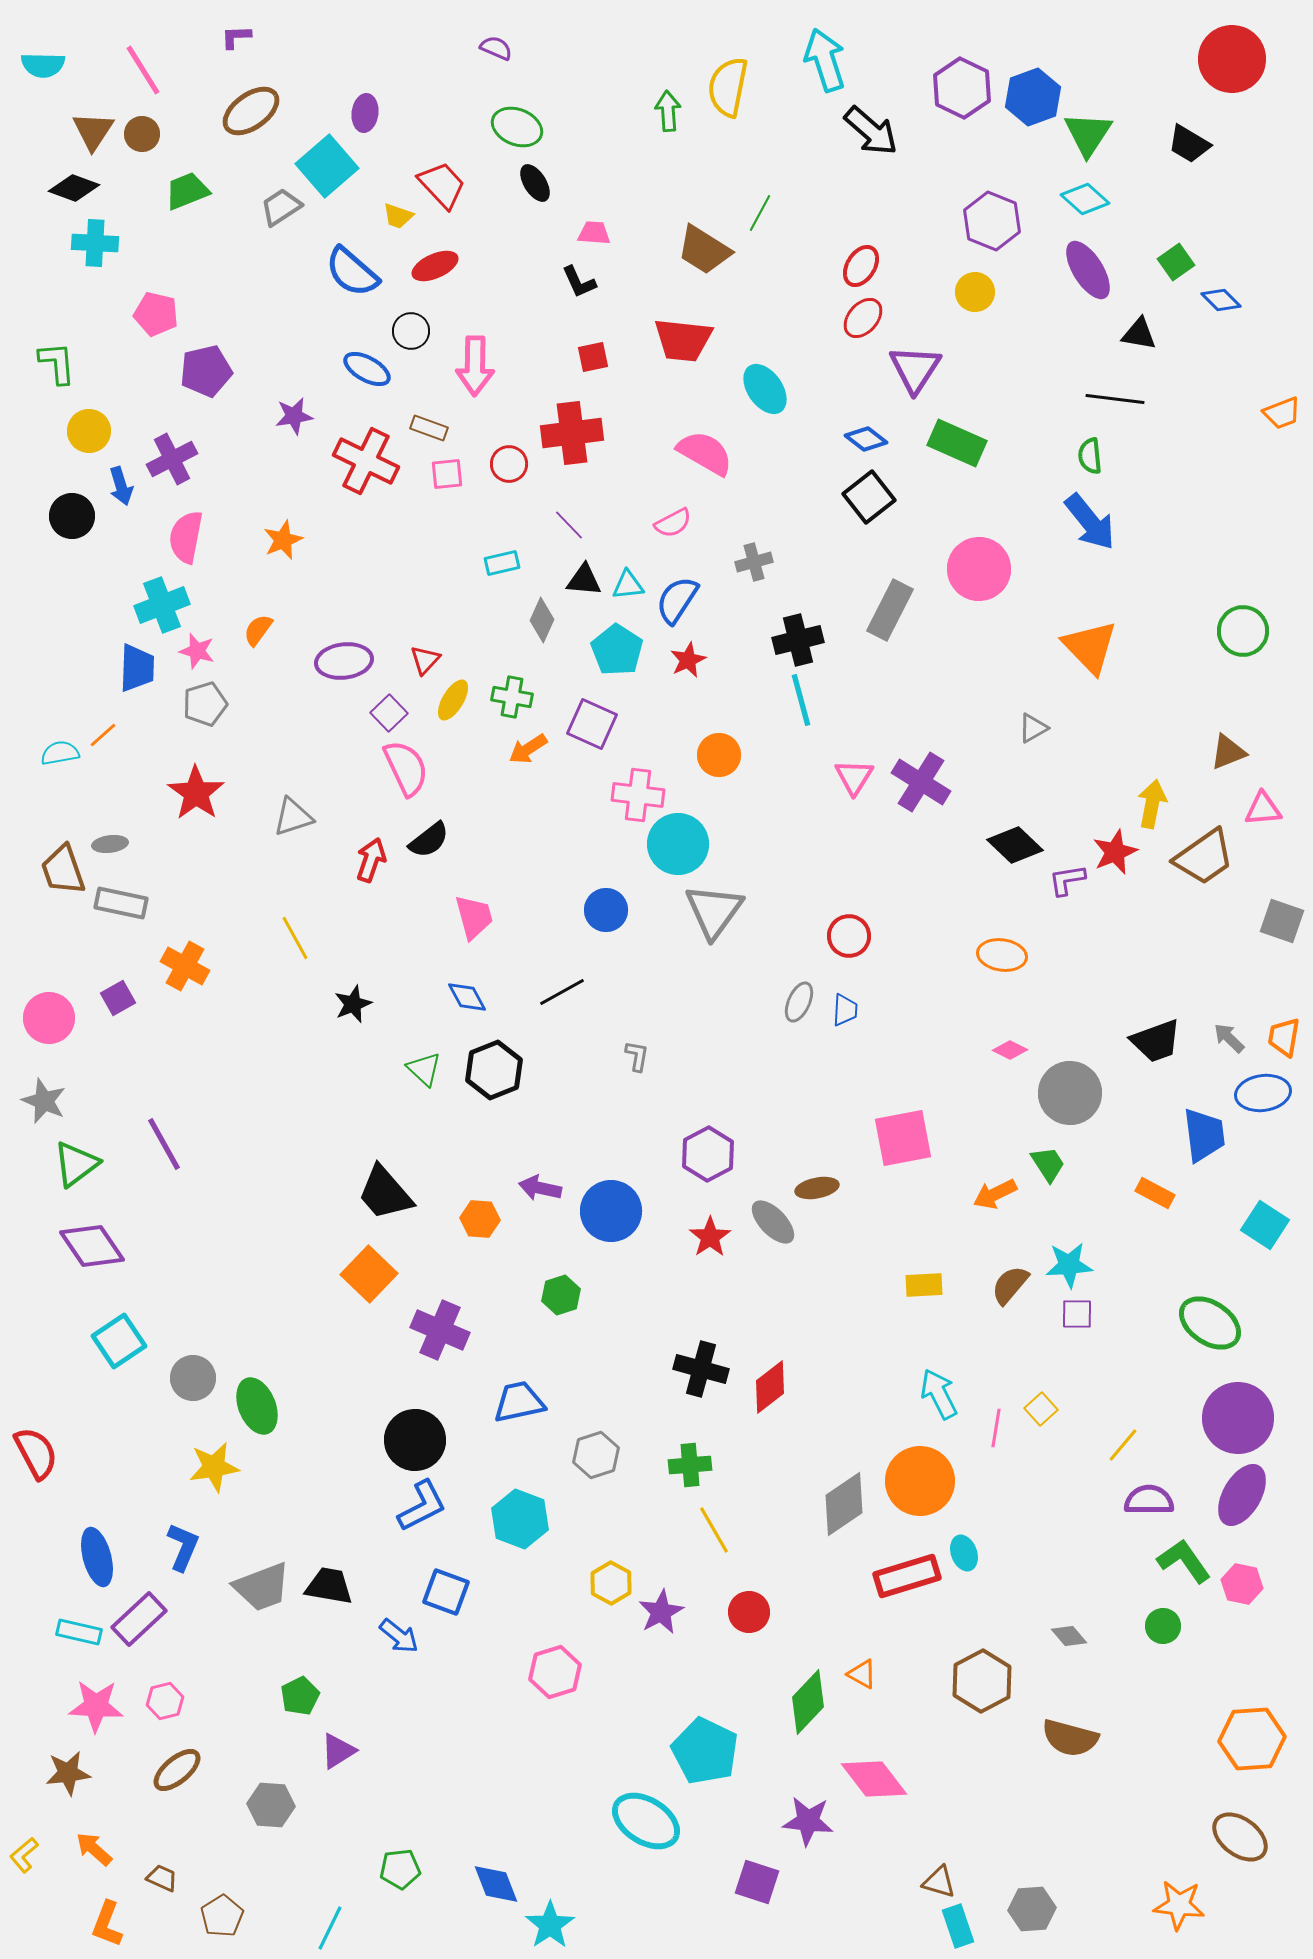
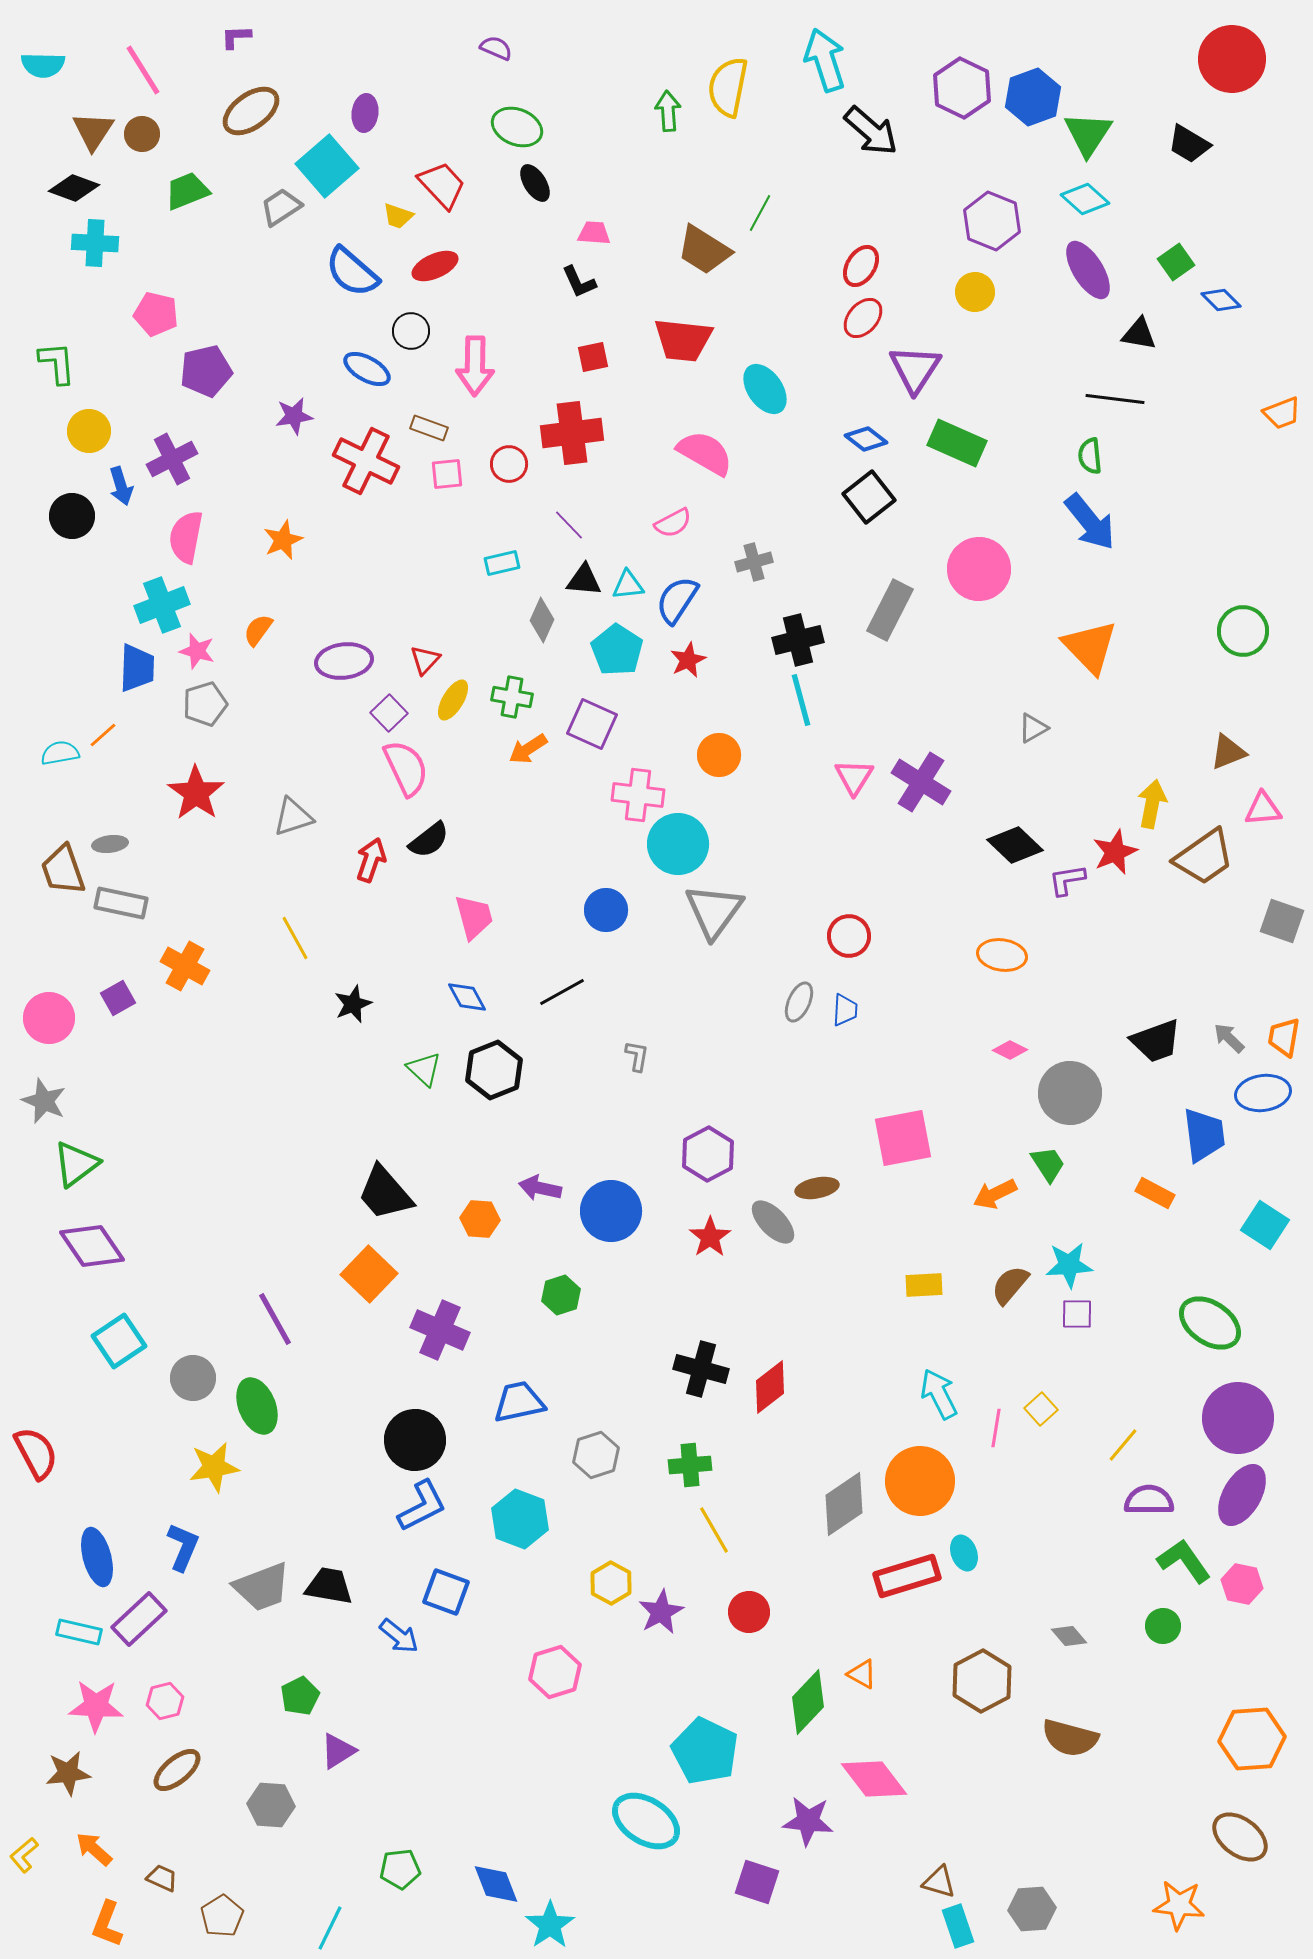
purple line at (164, 1144): moved 111 px right, 175 px down
